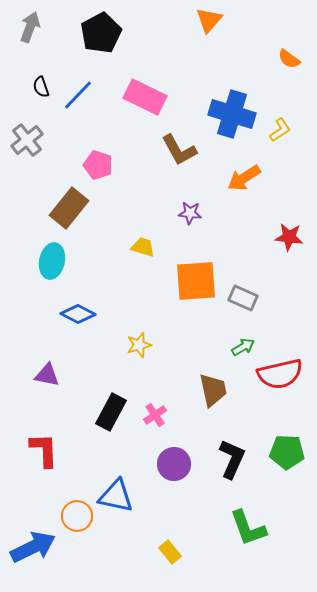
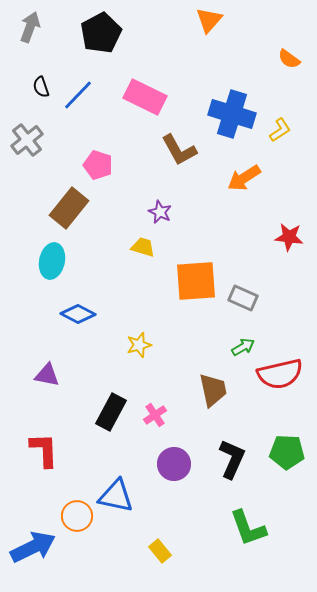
purple star: moved 30 px left, 1 px up; rotated 20 degrees clockwise
yellow rectangle: moved 10 px left, 1 px up
